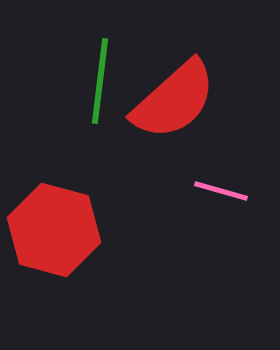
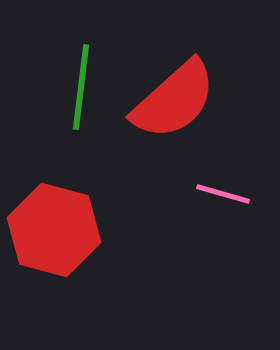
green line: moved 19 px left, 6 px down
pink line: moved 2 px right, 3 px down
